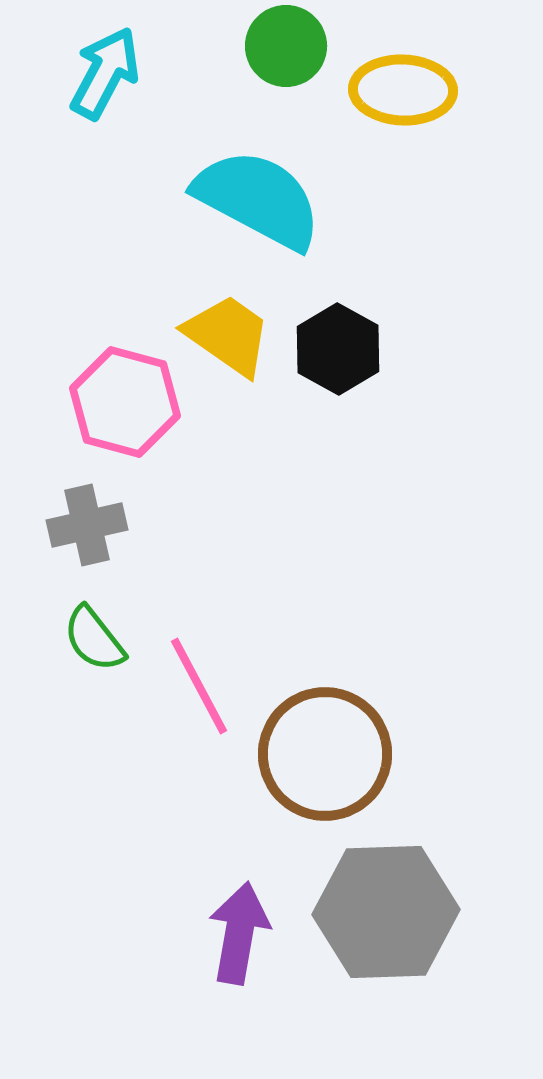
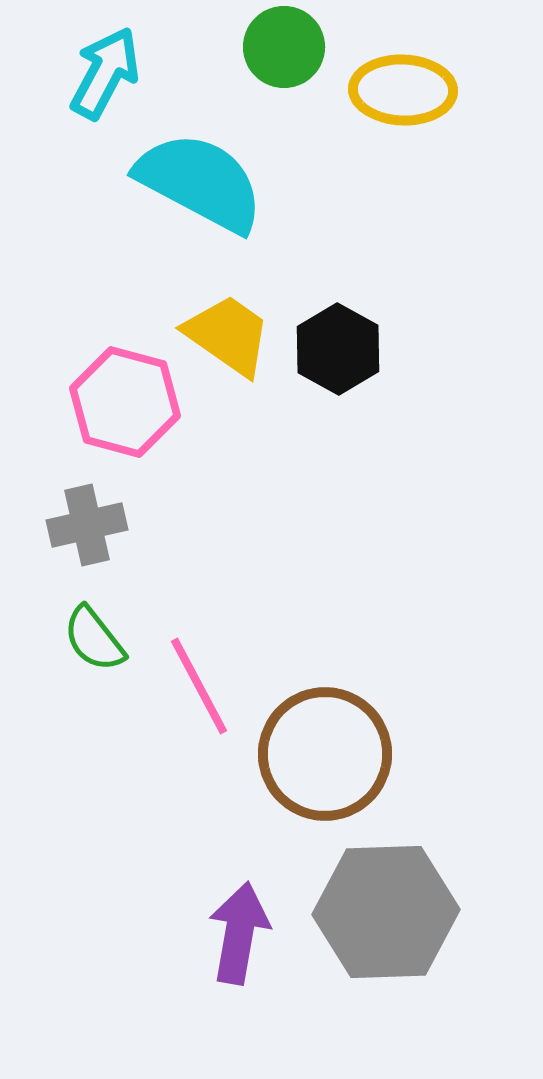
green circle: moved 2 px left, 1 px down
cyan semicircle: moved 58 px left, 17 px up
